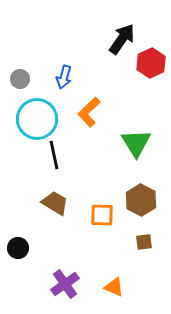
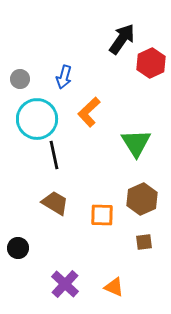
brown hexagon: moved 1 px right, 1 px up; rotated 8 degrees clockwise
purple cross: rotated 12 degrees counterclockwise
